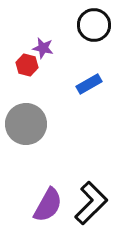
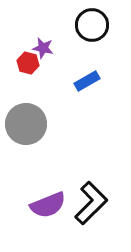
black circle: moved 2 px left
red hexagon: moved 1 px right, 2 px up
blue rectangle: moved 2 px left, 3 px up
purple semicircle: rotated 39 degrees clockwise
